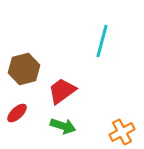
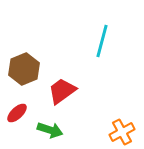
brown hexagon: rotated 8 degrees counterclockwise
green arrow: moved 13 px left, 4 px down
